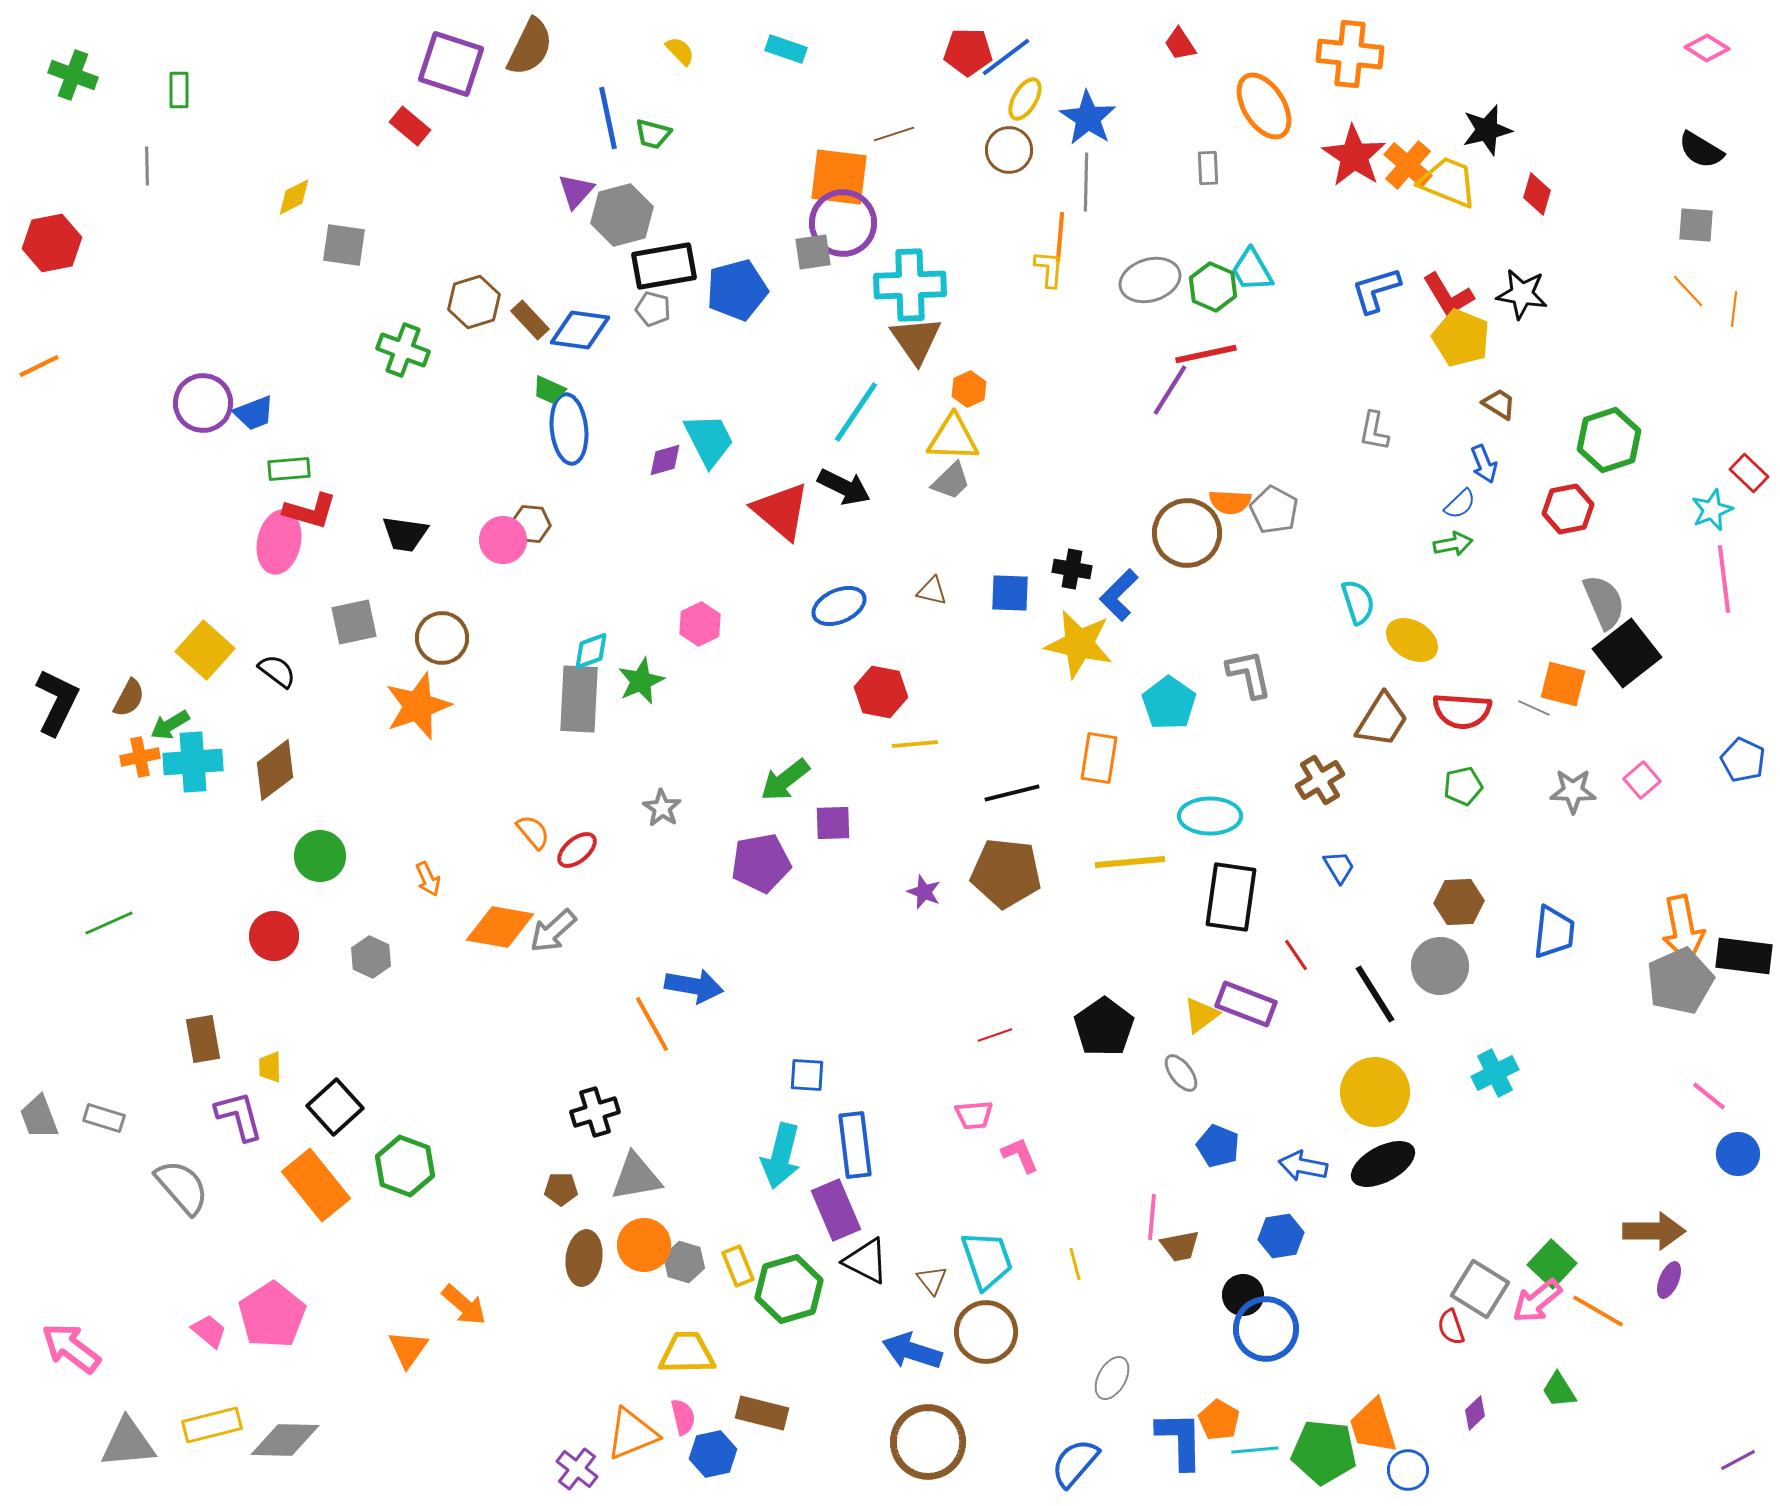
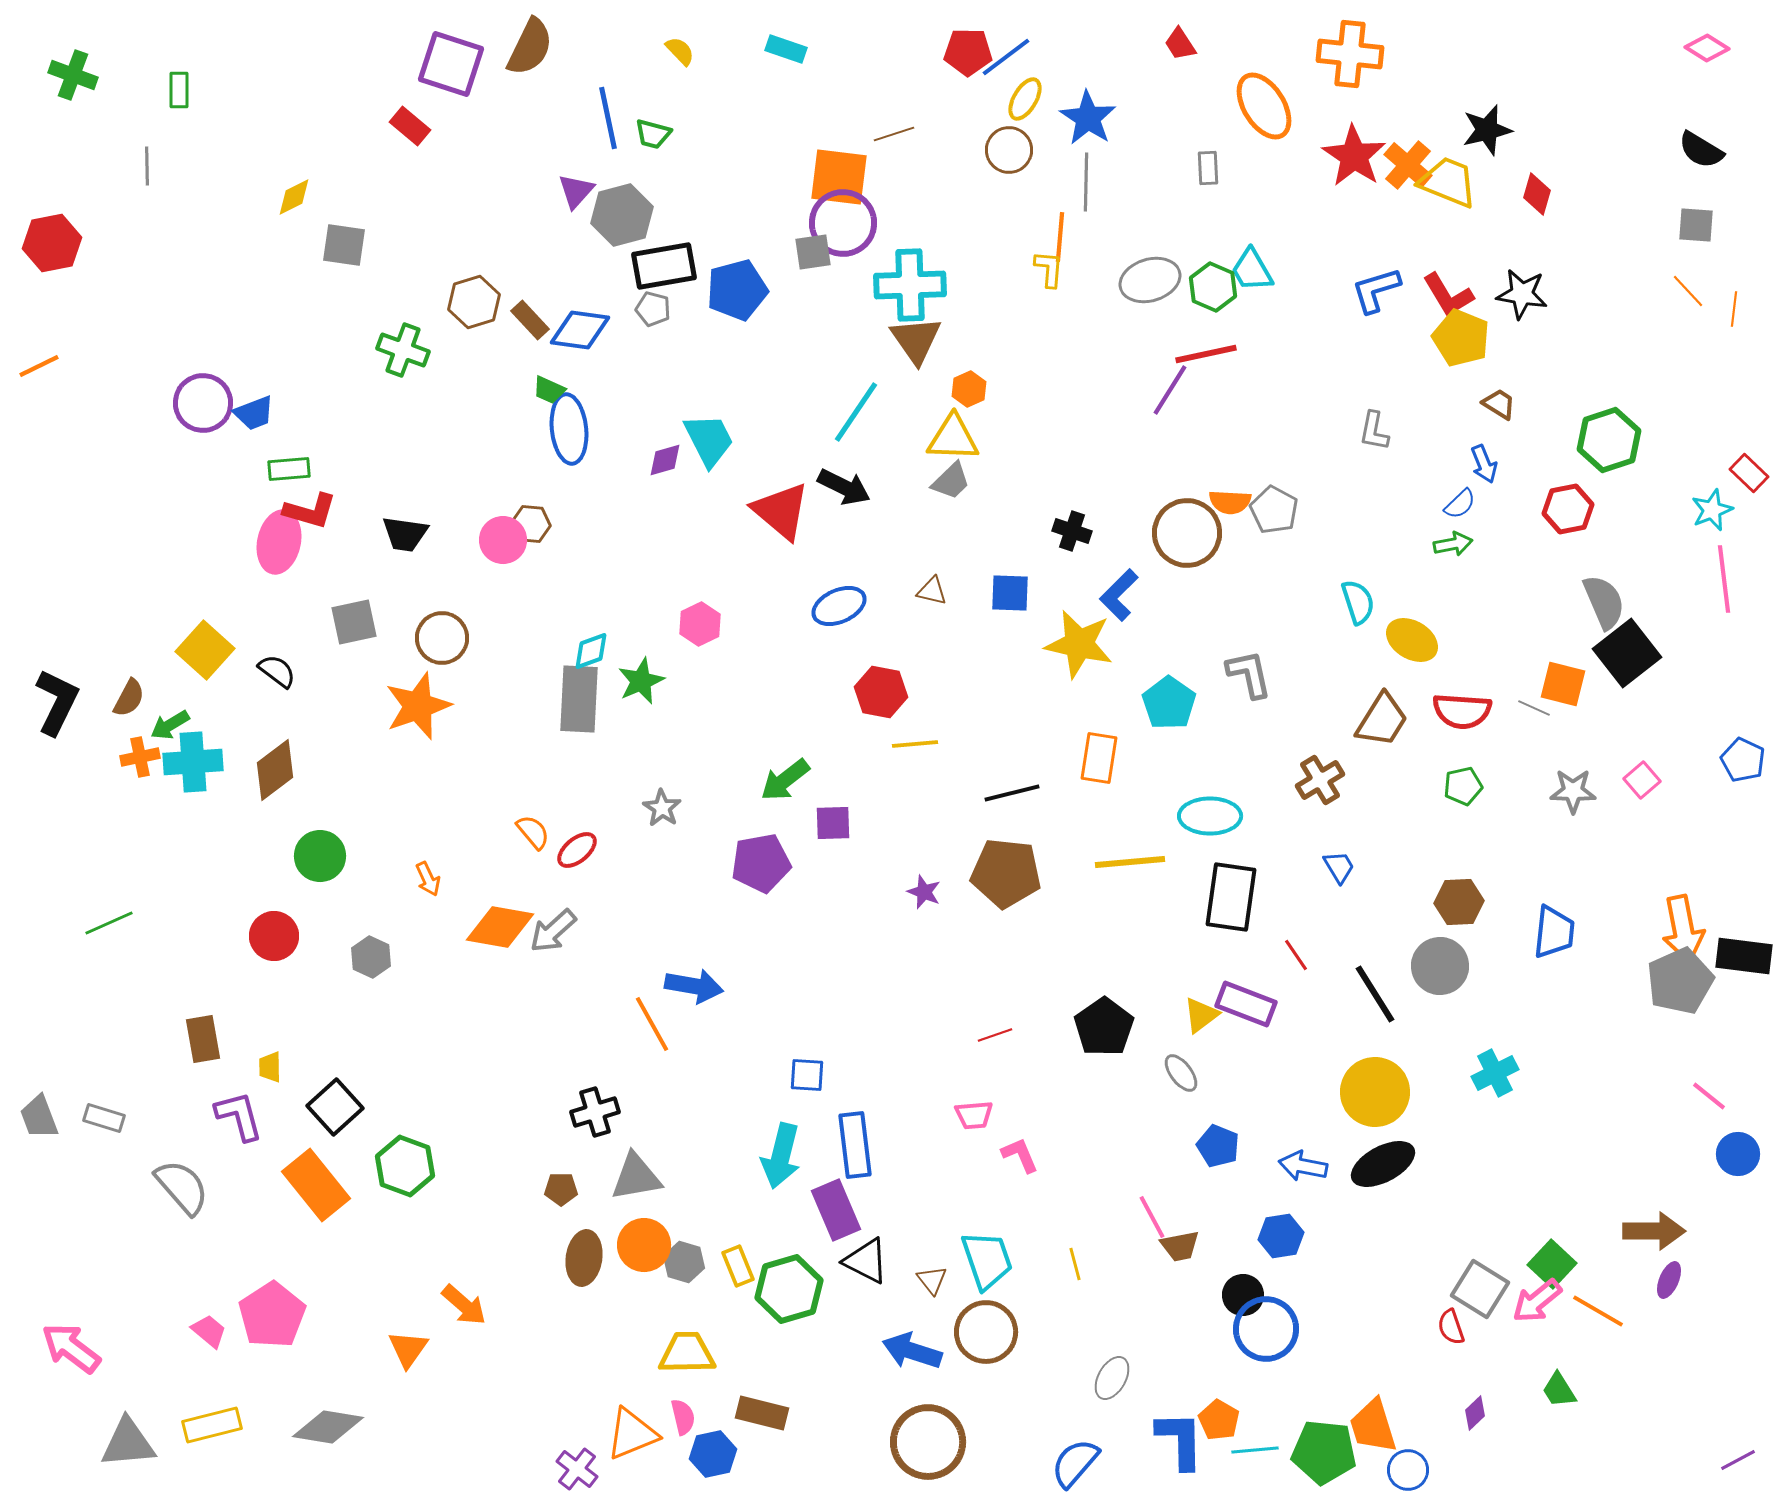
black cross at (1072, 569): moved 38 px up; rotated 9 degrees clockwise
pink line at (1152, 1217): rotated 33 degrees counterclockwise
gray diamond at (285, 1440): moved 43 px right, 13 px up; rotated 8 degrees clockwise
